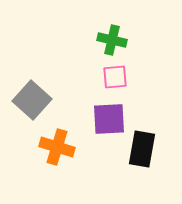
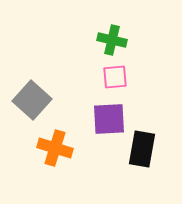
orange cross: moved 2 px left, 1 px down
